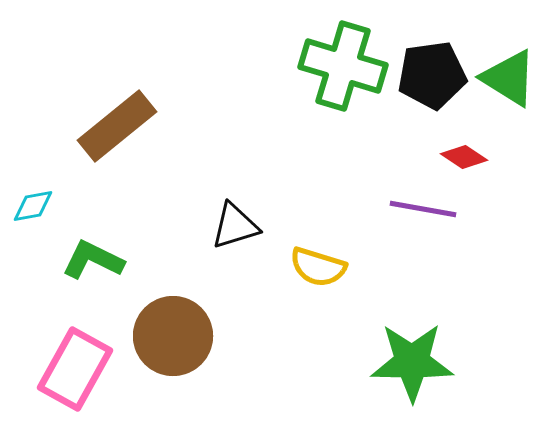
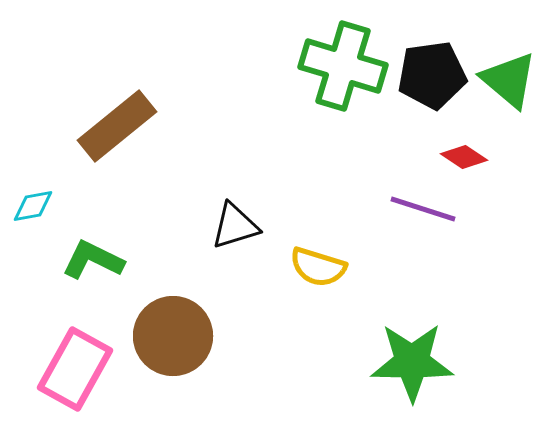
green triangle: moved 2 px down; rotated 8 degrees clockwise
purple line: rotated 8 degrees clockwise
